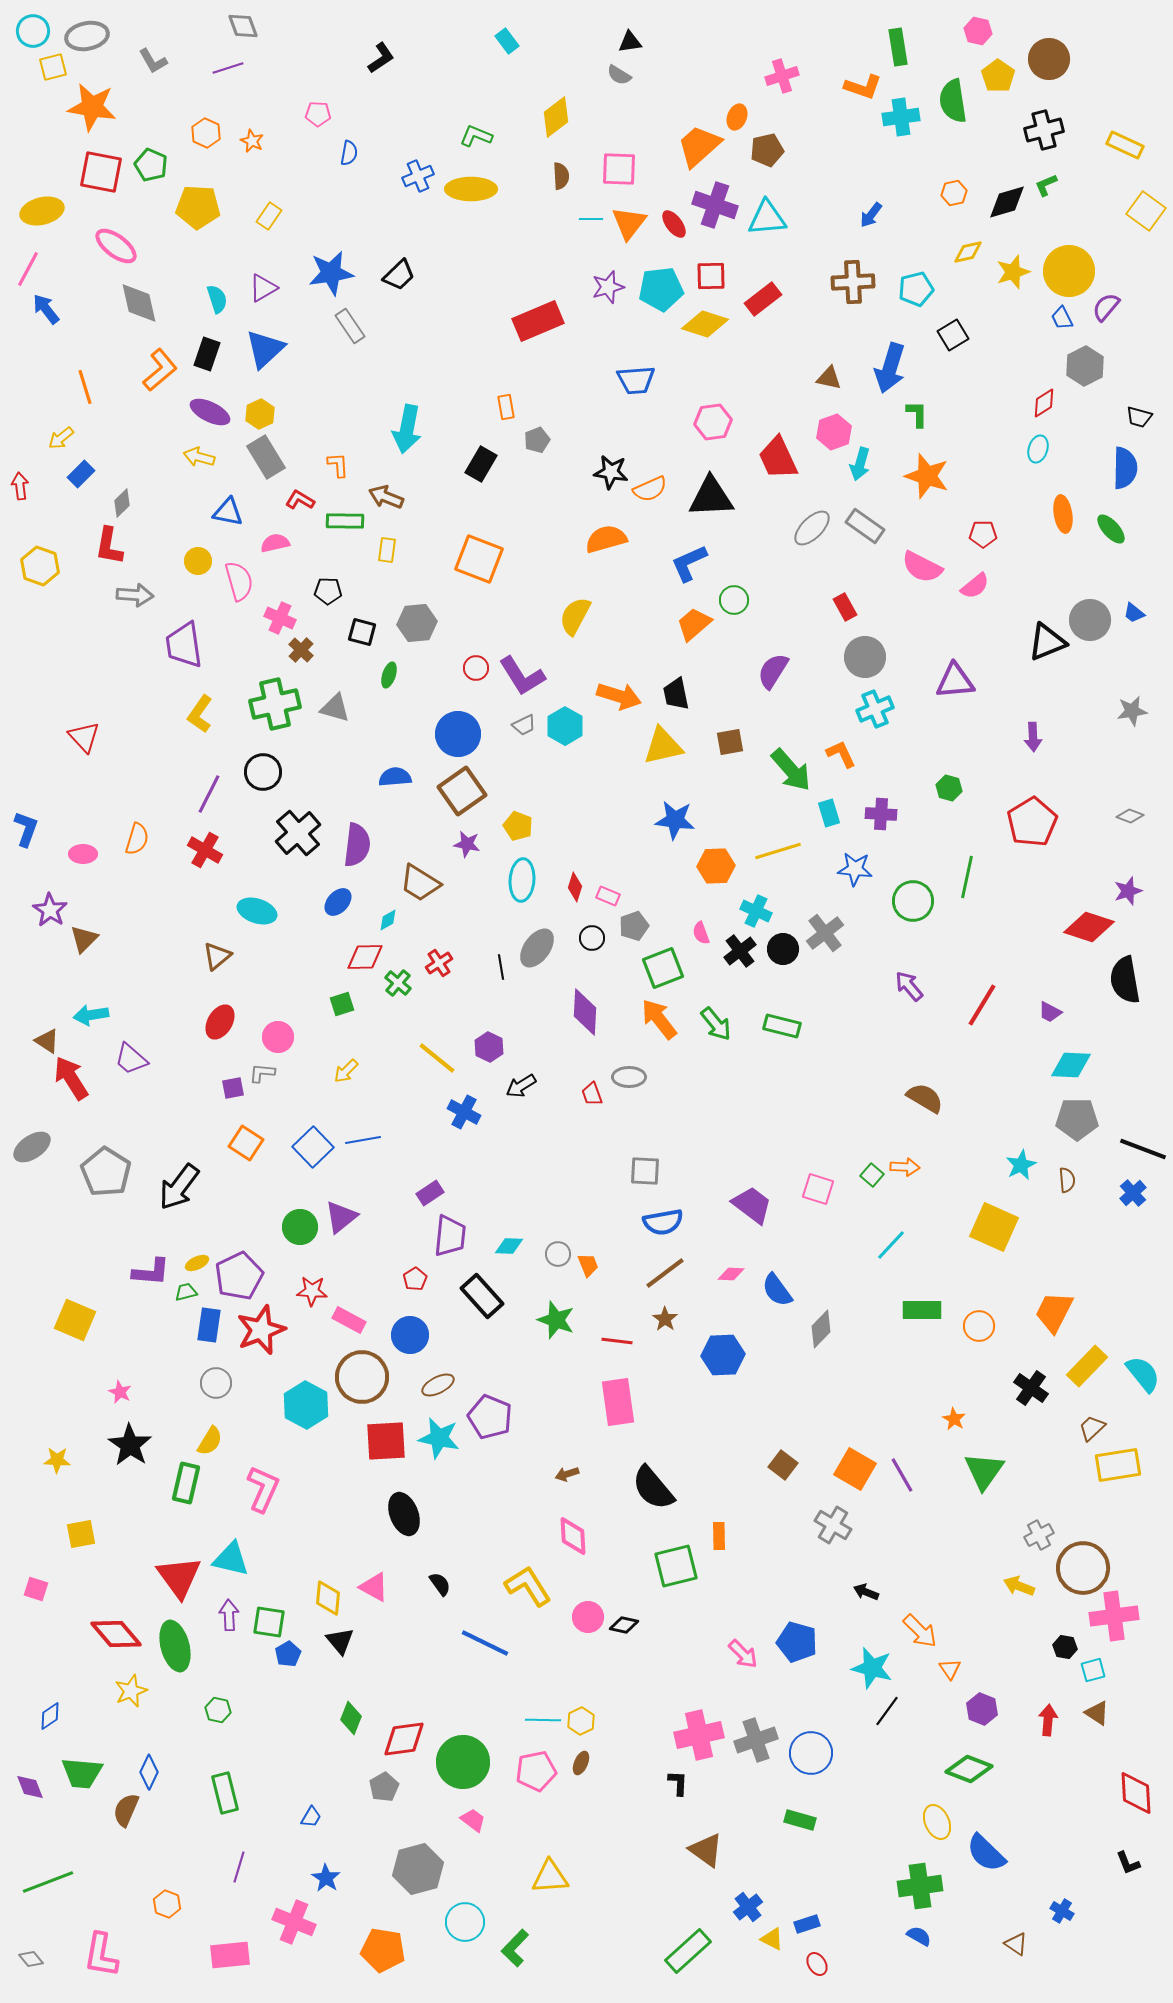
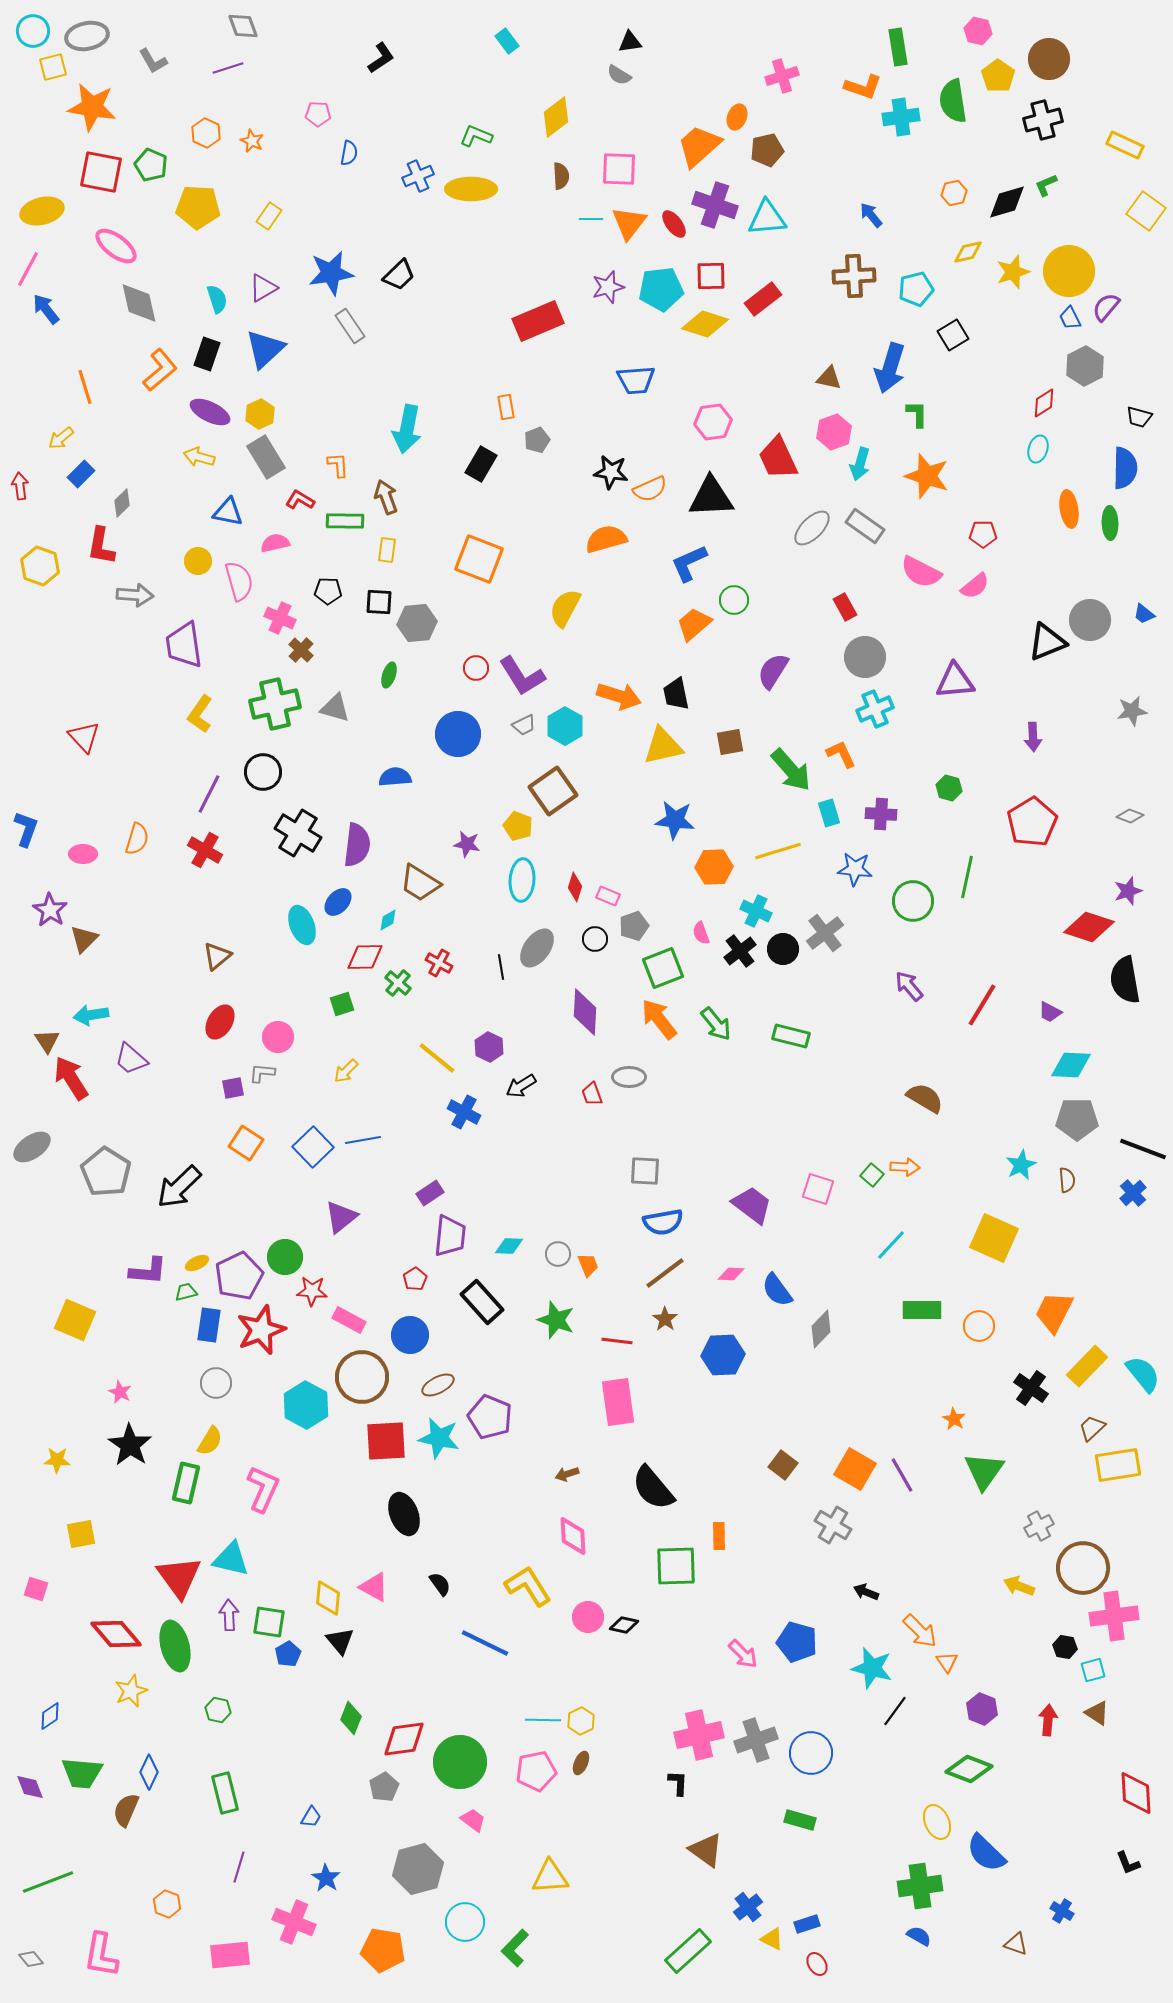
black cross at (1044, 130): moved 1 px left, 10 px up
blue arrow at (871, 215): rotated 104 degrees clockwise
brown cross at (853, 282): moved 1 px right, 6 px up
blue trapezoid at (1062, 318): moved 8 px right
brown arrow at (386, 497): rotated 48 degrees clockwise
orange ellipse at (1063, 514): moved 6 px right, 5 px up
green ellipse at (1111, 529): moved 1 px left, 6 px up; rotated 40 degrees clockwise
red L-shape at (109, 546): moved 8 px left
pink semicircle at (922, 567): moved 1 px left, 5 px down
blue trapezoid at (1134, 613): moved 10 px right, 1 px down
yellow semicircle at (575, 616): moved 10 px left, 8 px up
black square at (362, 632): moved 17 px right, 30 px up; rotated 12 degrees counterclockwise
brown square at (462, 791): moved 91 px right
black cross at (298, 833): rotated 18 degrees counterclockwise
orange hexagon at (716, 866): moved 2 px left, 1 px down
cyan ellipse at (257, 911): moved 45 px right, 14 px down; rotated 51 degrees clockwise
black circle at (592, 938): moved 3 px right, 1 px down
red cross at (439, 963): rotated 28 degrees counterclockwise
green rectangle at (782, 1026): moved 9 px right, 10 px down
brown triangle at (47, 1041): rotated 24 degrees clockwise
black arrow at (179, 1187): rotated 9 degrees clockwise
green circle at (300, 1227): moved 15 px left, 30 px down
yellow square at (994, 1227): moved 11 px down
purple L-shape at (151, 1272): moved 3 px left, 1 px up
black rectangle at (482, 1296): moved 6 px down
gray cross at (1039, 1535): moved 9 px up
green square at (676, 1566): rotated 12 degrees clockwise
orange triangle at (950, 1669): moved 3 px left, 7 px up
black line at (887, 1711): moved 8 px right
green circle at (463, 1762): moved 3 px left
brown triangle at (1016, 1944): rotated 15 degrees counterclockwise
